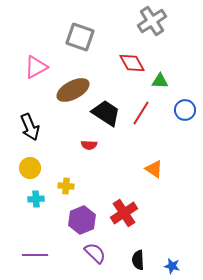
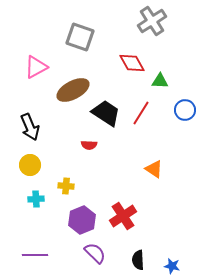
yellow circle: moved 3 px up
red cross: moved 1 px left, 3 px down
